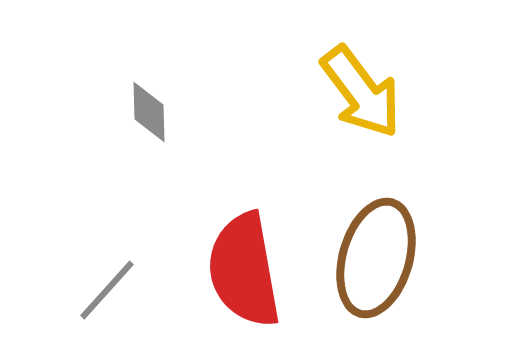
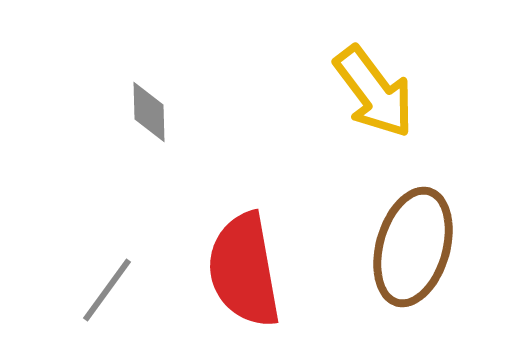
yellow arrow: moved 13 px right
brown ellipse: moved 37 px right, 11 px up
gray line: rotated 6 degrees counterclockwise
